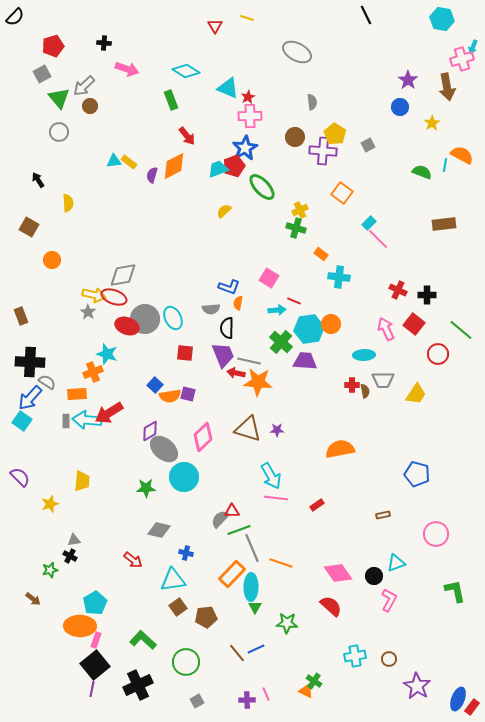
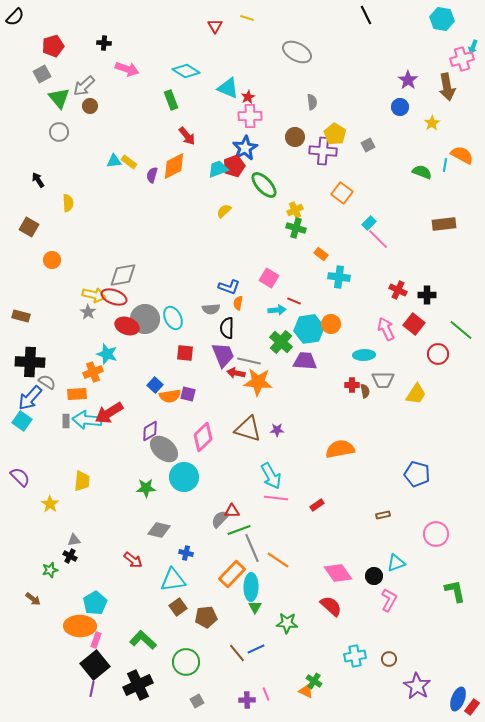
green ellipse at (262, 187): moved 2 px right, 2 px up
yellow cross at (300, 210): moved 5 px left
brown rectangle at (21, 316): rotated 54 degrees counterclockwise
yellow star at (50, 504): rotated 18 degrees counterclockwise
orange line at (281, 563): moved 3 px left, 3 px up; rotated 15 degrees clockwise
